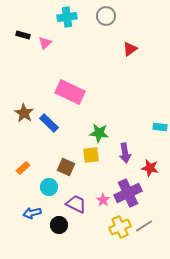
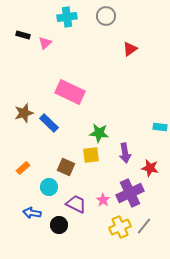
brown star: rotated 24 degrees clockwise
purple cross: moved 2 px right
blue arrow: rotated 24 degrees clockwise
gray line: rotated 18 degrees counterclockwise
